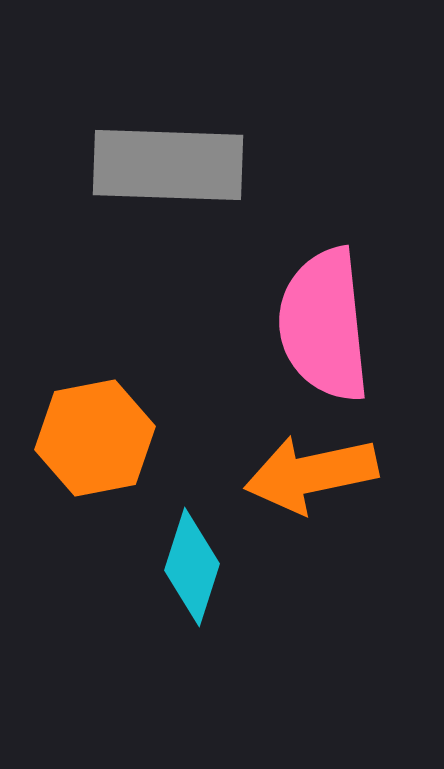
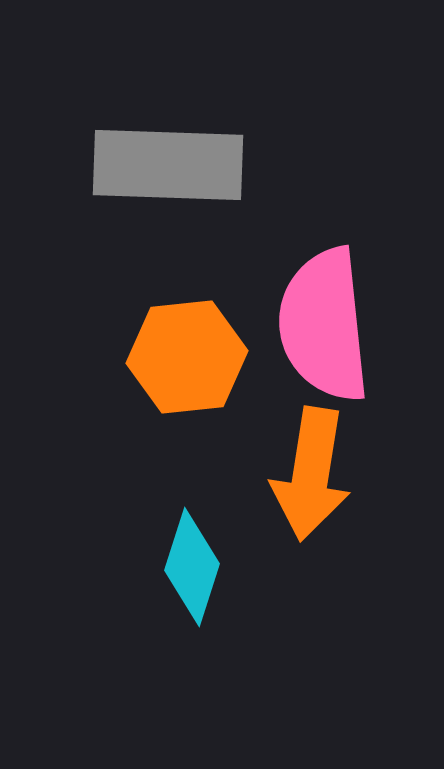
orange hexagon: moved 92 px right, 81 px up; rotated 5 degrees clockwise
orange arrow: rotated 69 degrees counterclockwise
